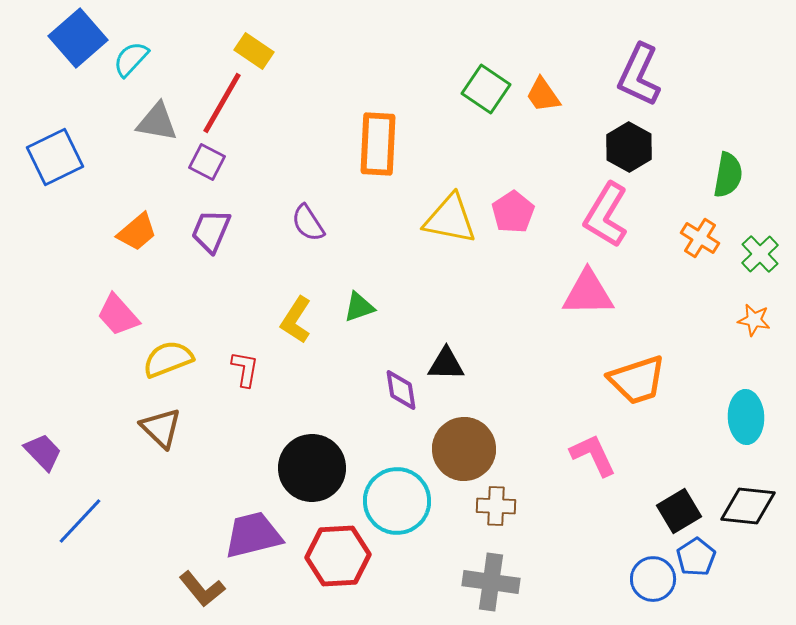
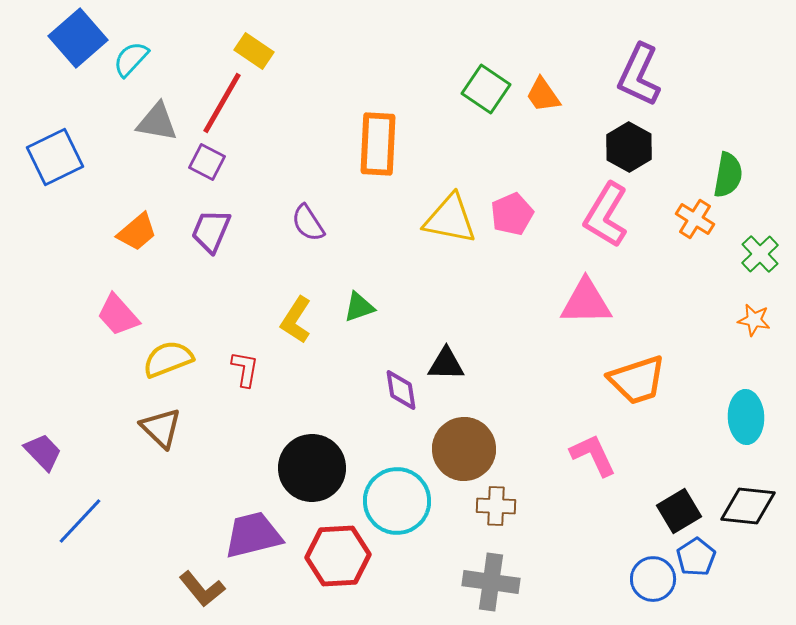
pink pentagon at (513, 212): moved 1 px left, 2 px down; rotated 9 degrees clockwise
orange cross at (700, 238): moved 5 px left, 19 px up
pink triangle at (588, 293): moved 2 px left, 9 px down
